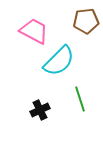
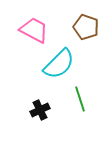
brown pentagon: moved 6 px down; rotated 25 degrees clockwise
pink trapezoid: moved 1 px up
cyan semicircle: moved 3 px down
